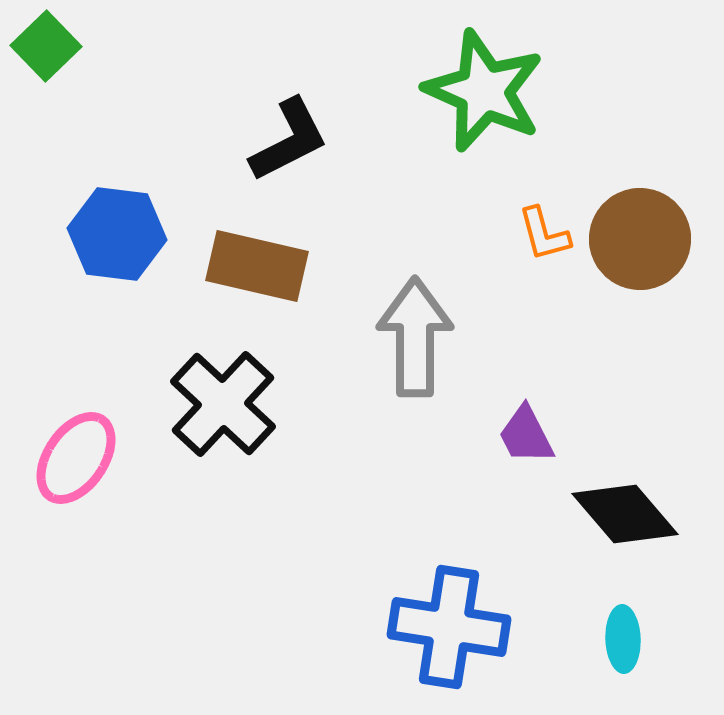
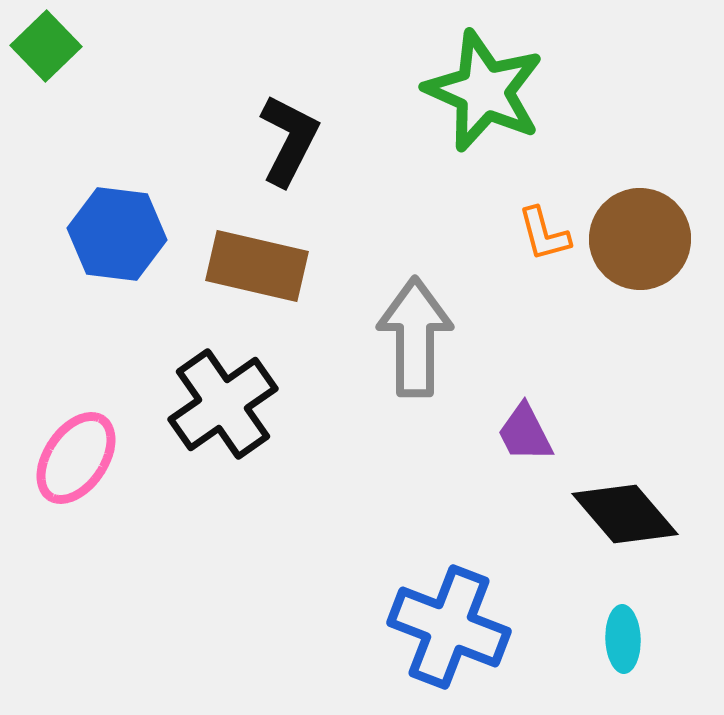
black L-shape: rotated 36 degrees counterclockwise
black cross: rotated 12 degrees clockwise
purple trapezoid: moved 1 px left, 2 px up
blue cross: rotated 12 degrees clockwise
